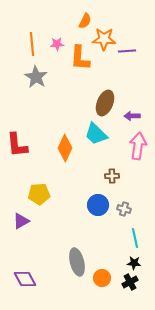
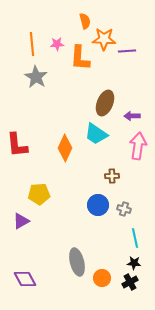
orange semicircle: rotated 42 degrees counterclockwise
cyan trapezoid: rotated 10 degrees counterclockwise
